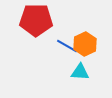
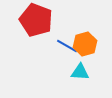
red pentagon: rotated 20 degrees clockwise
orange hexagon: rotated 10 degrees clockwise
